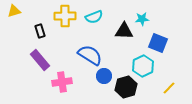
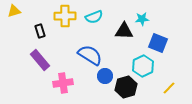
blue circle: moved 1 px right
pink cross: moved 1 px right, 1 px down
